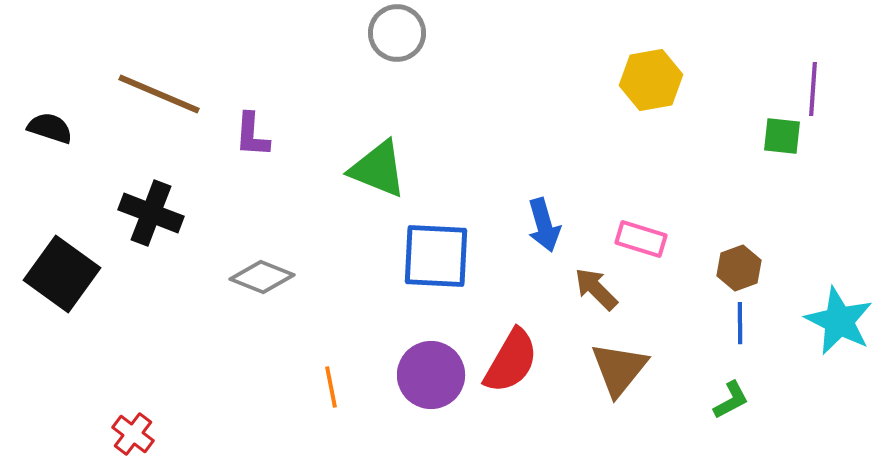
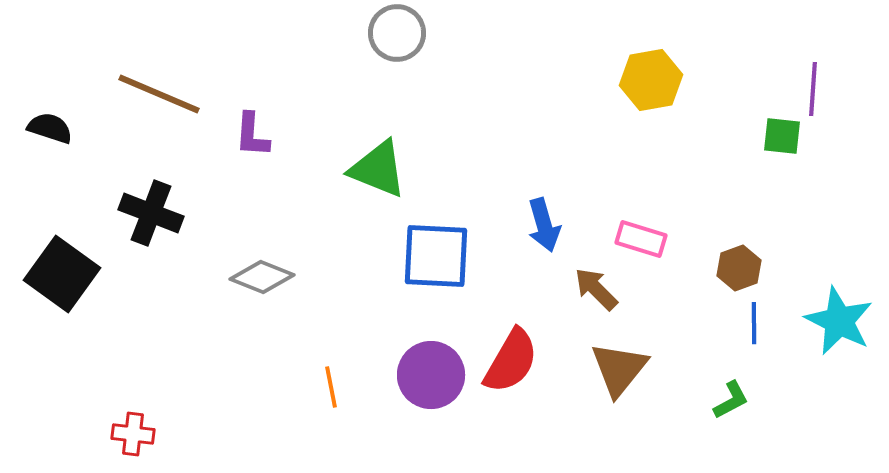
blue line: moved 14 px right
red cross: rotated 30 degrees counterclockwise
